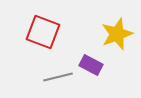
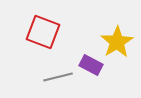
yellow star: moved 8 px down; rotated 12 degrees counterclockwise
